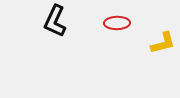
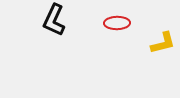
black L-shape: moved 1 px left, 1 px up
